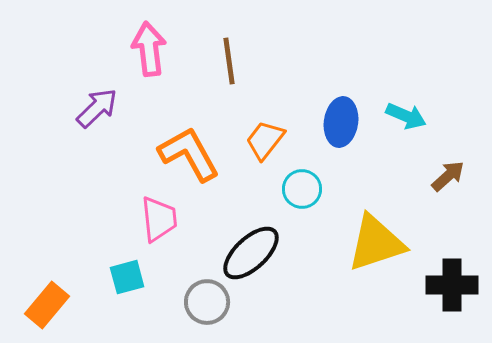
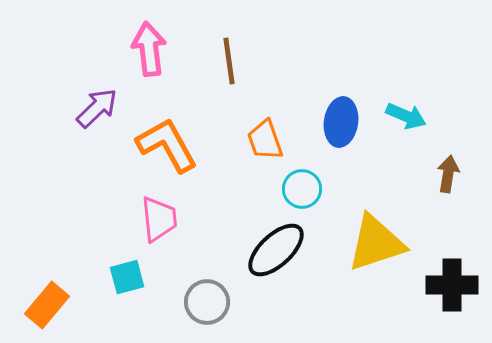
orange trapezoid: rotated 57 degrees counterclockwise
orange L-shape: moved 22 px left, 9 px up
brown arrow: moved 2 px up; rotated 39 degrees counterclockwise
black ellipse: moved 25 px right, 3 px up
